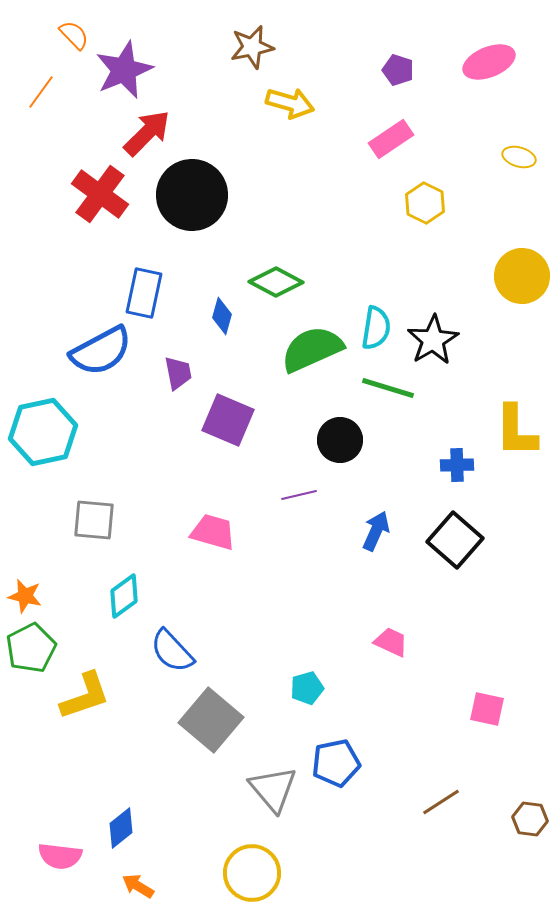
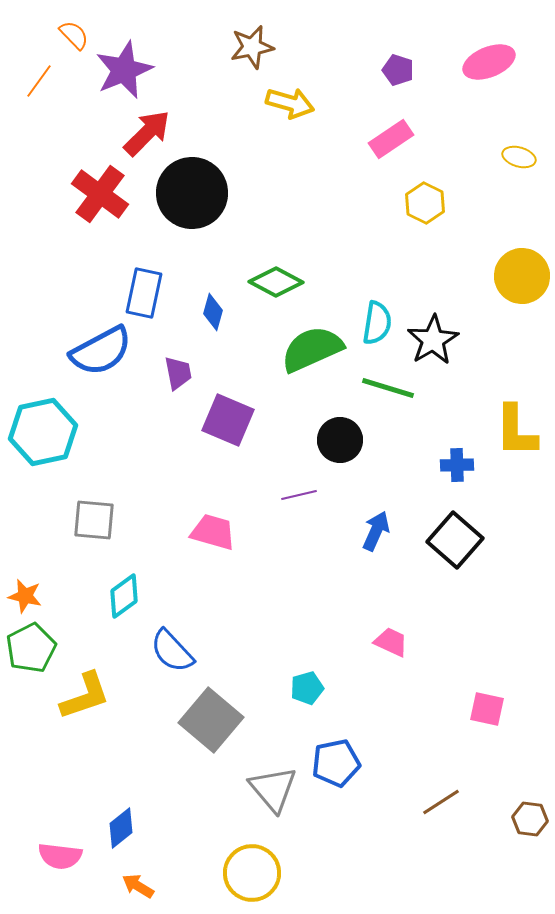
orange line at (41, 92): moved 2 px left, 11 px up
black circle at (192, 195): moved 2 px up
blue diamond at (222, 316): moved 9 px left, 4 px up
cyan semicircle at (376, 328): moved 1 px right, 5 px up
